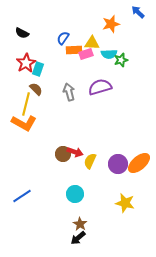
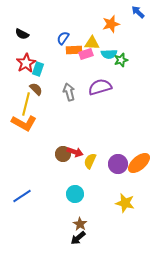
black semicircle: moved 1 px down
